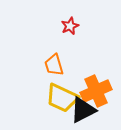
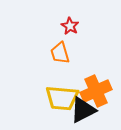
red star: rotated 18 degrees counterclockwise
orange trapezoid: moved 6 px right, 12 px up
yellow trapezoid: rotated 20 degrees counterclockwise
